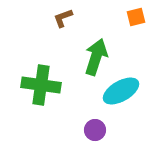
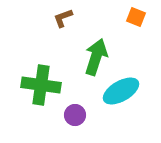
orange square: rotated 36 degrees clockwise
purple circle: moved 20 px left, 15 px up
